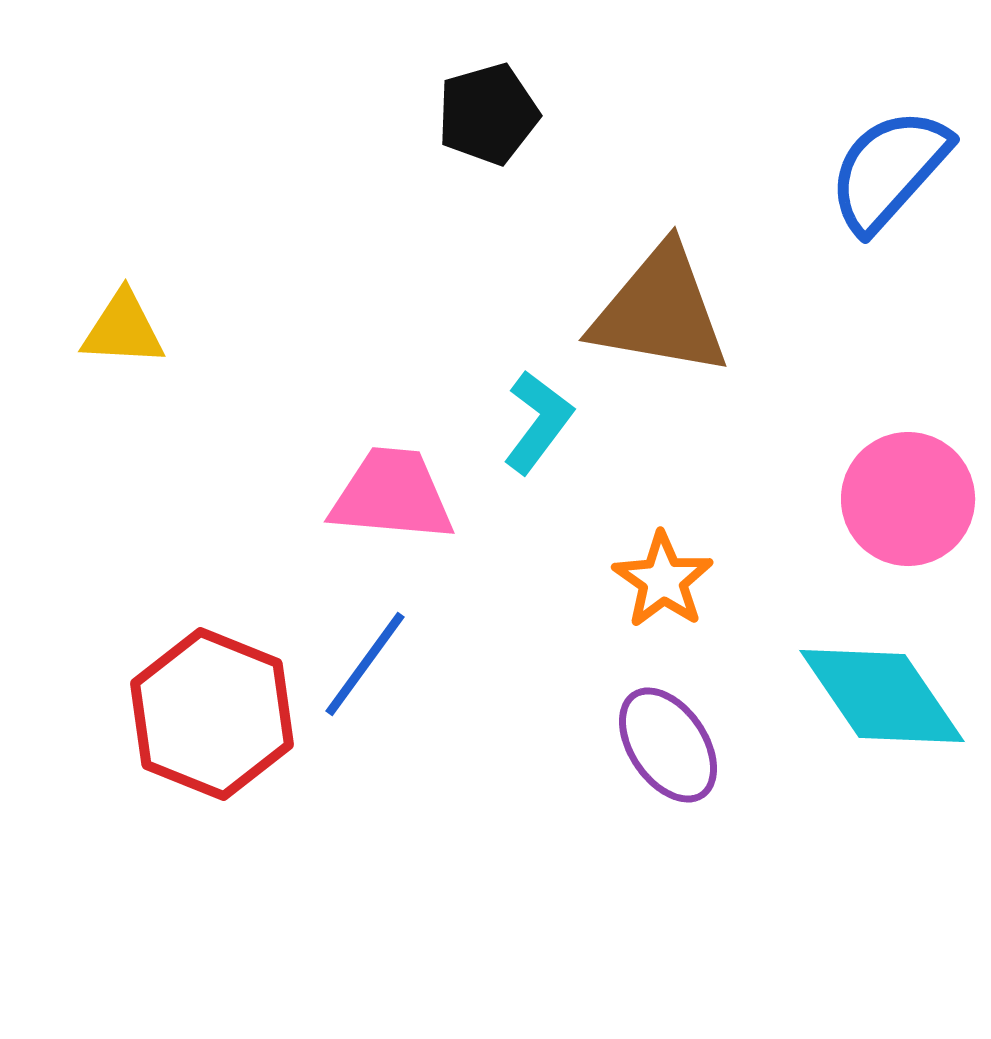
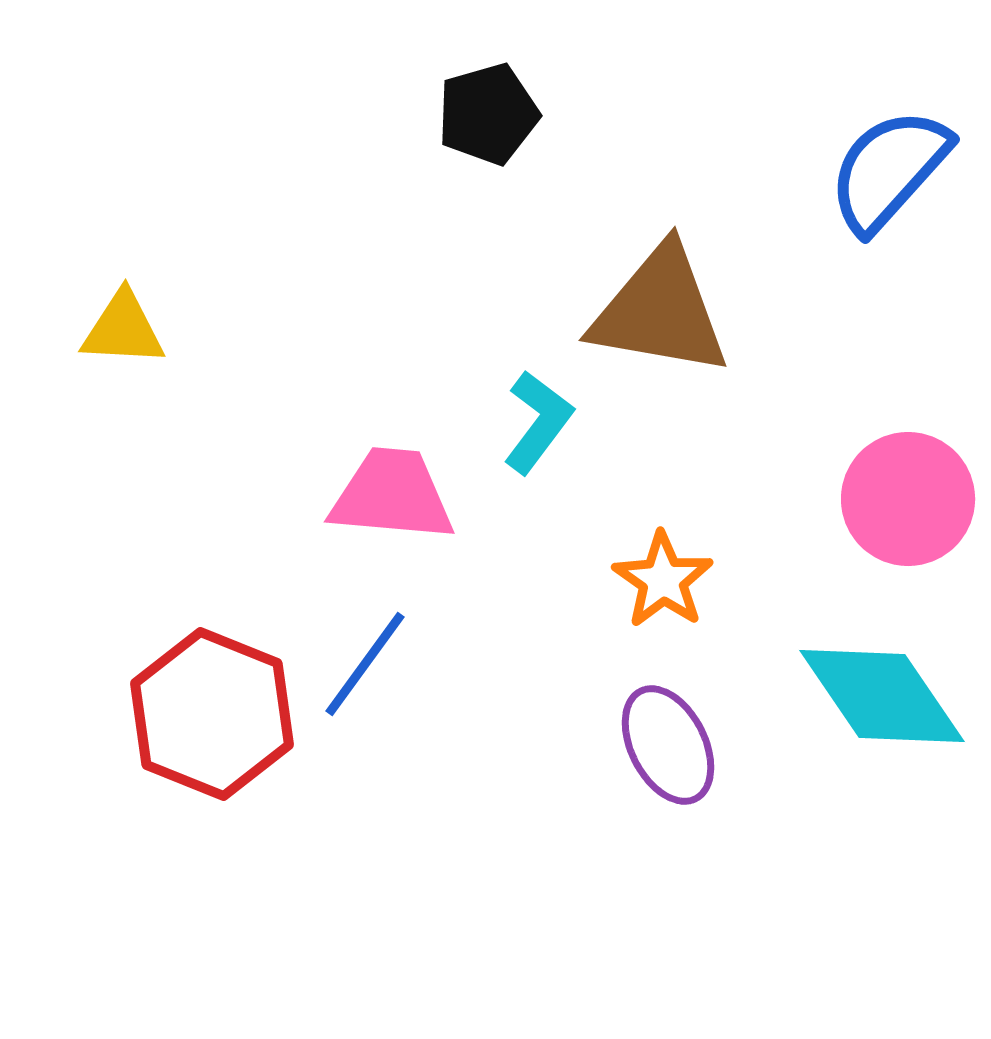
purple ellipse: rotated 7 degrees clockwise
